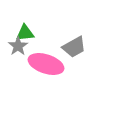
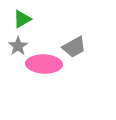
green triangle: moved 3 px left, 14 px up; rotated 24 degrees counterclockwise
pink ellipse: moved 2 px left; rotated 16 degrees counterclockwise
